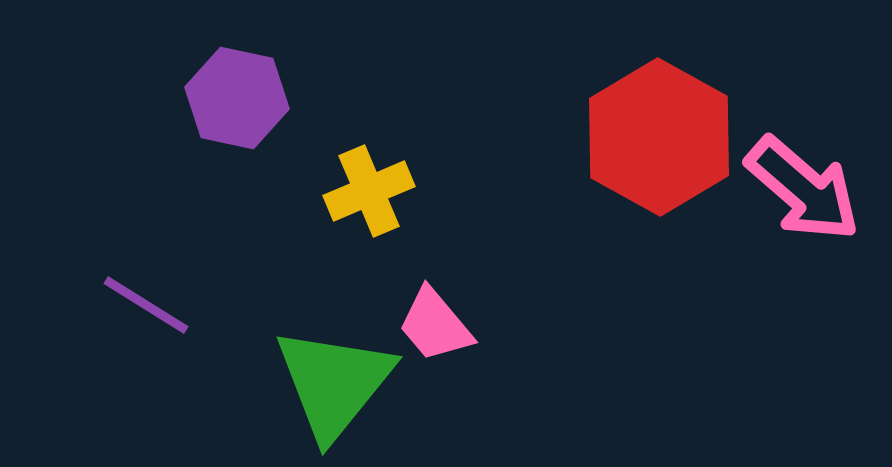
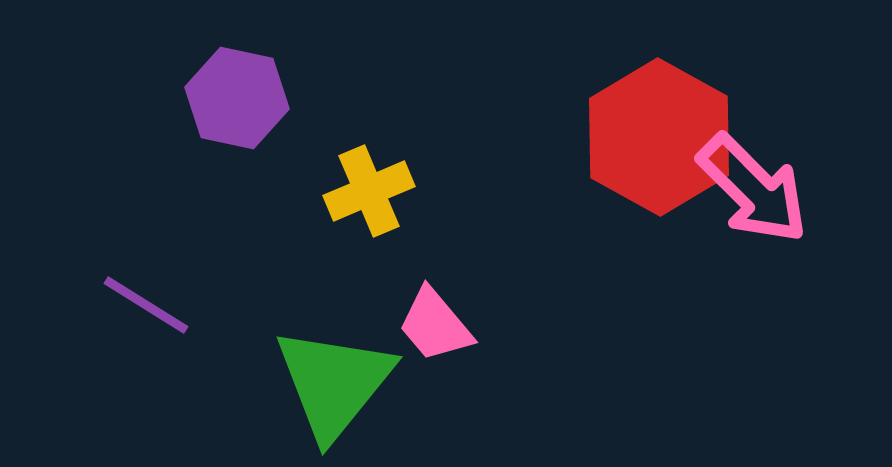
pink arrow: moved 50 px left; rotated 4 degrees clockwise
